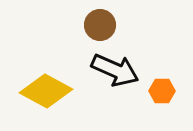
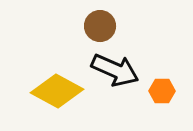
brown circle: moved 1 px down
yellow diamond: moved 11 px right
